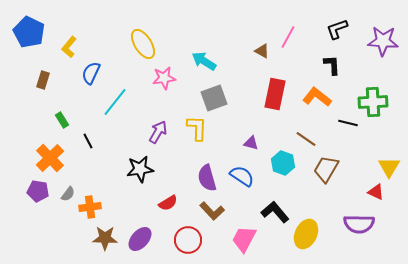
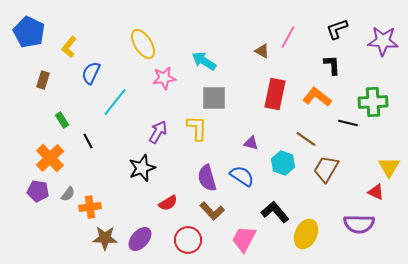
gray square at (214, 98): rotated 20 degrees clockwise
black star at (140, 169): moved 2 px right, 1 px up; rotated 12 degrees counterclockwise
